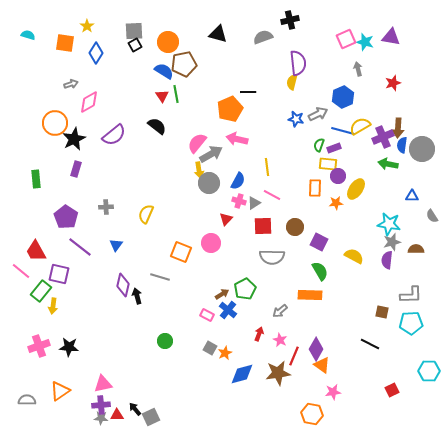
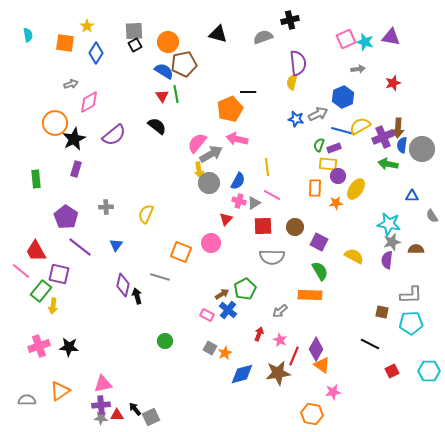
cyan semicircle at (28, 35): rotated 64 degrees clockwise
gray arrow at (358, 69): rotated 96 degrees clockwise
red square at (392, 390): moved 19 px up
